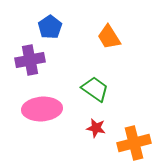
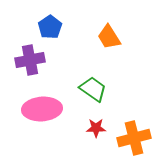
green trapezoid: moved 2 px left
red star: rotated 12 degrees counterclockwise
orange cross: moved 5 px up
